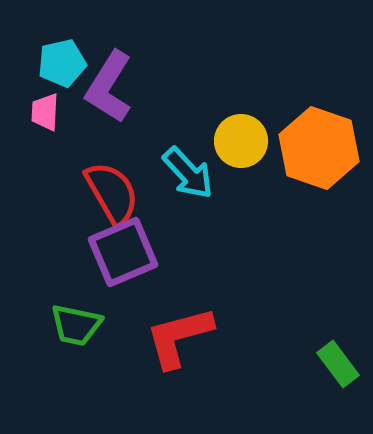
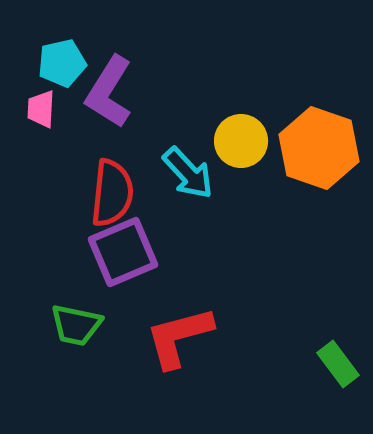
purple L-shape: moved 5 px down
pink trapezoid: moved 4 px left, 3 px up
red semicircle: rotated 36 degrees clockwise
